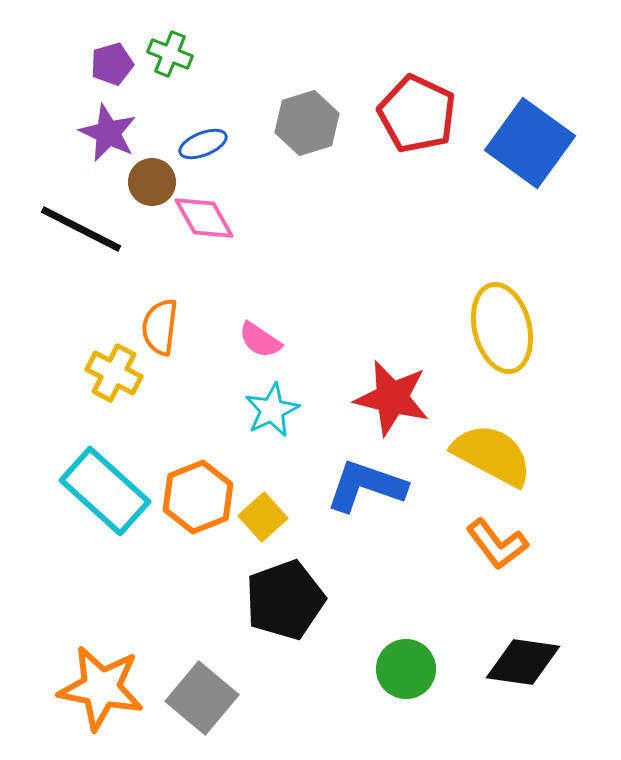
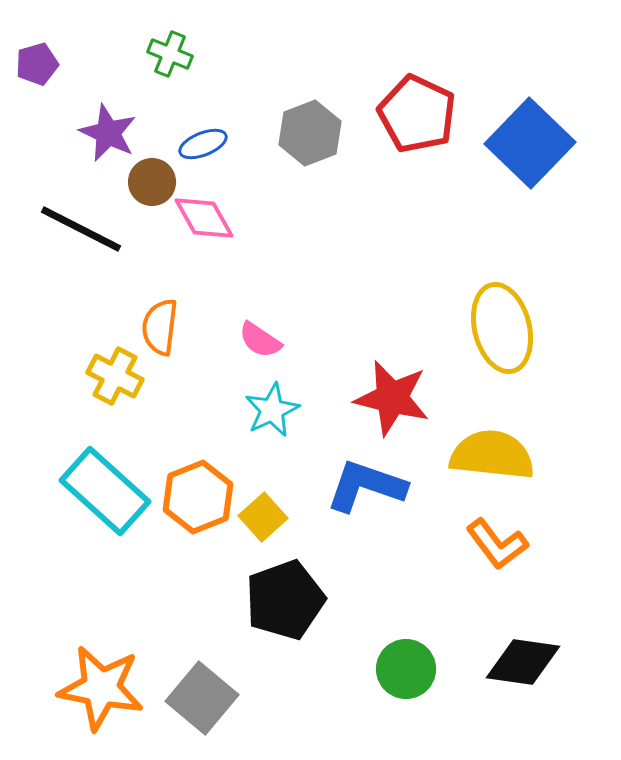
purple pentagon: moved 75 px left
gray hexagon: moved 3 px right, 10 px down; rotated 4 degrees counterclockwise
blue square: rotated 8 degrees clockwise
yellow cross: moved 1 px right, 3 px down
yellow semicircle: rotated 22 degrees counterclockwise
